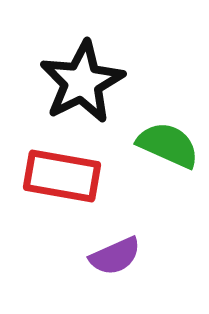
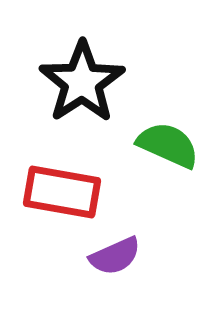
black star: rotated 6 degrees counterclockwise
red rectangle: moved 16 px down
